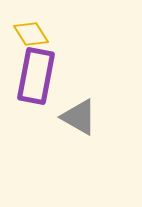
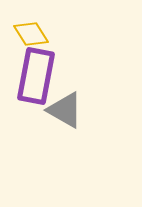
gray triangle: moved 14 px left, 7 px up
